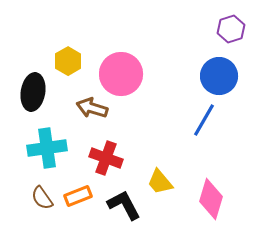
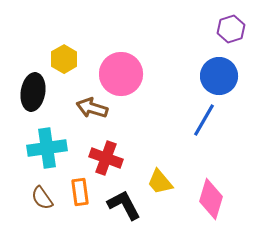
yellow hexagon: moved 4 px left, 2 px up
orange rectangle: moved 2 px right, 4 px up; rotated 76 degrees counterclockwise
